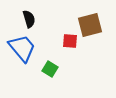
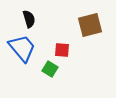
red square: moved 8 px left, 9 px down
